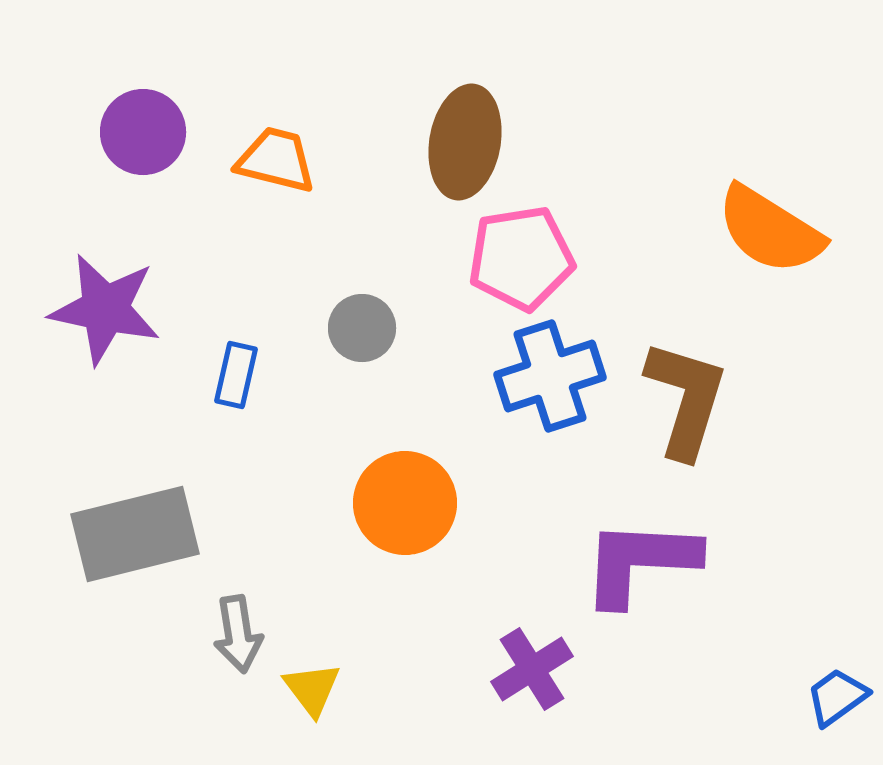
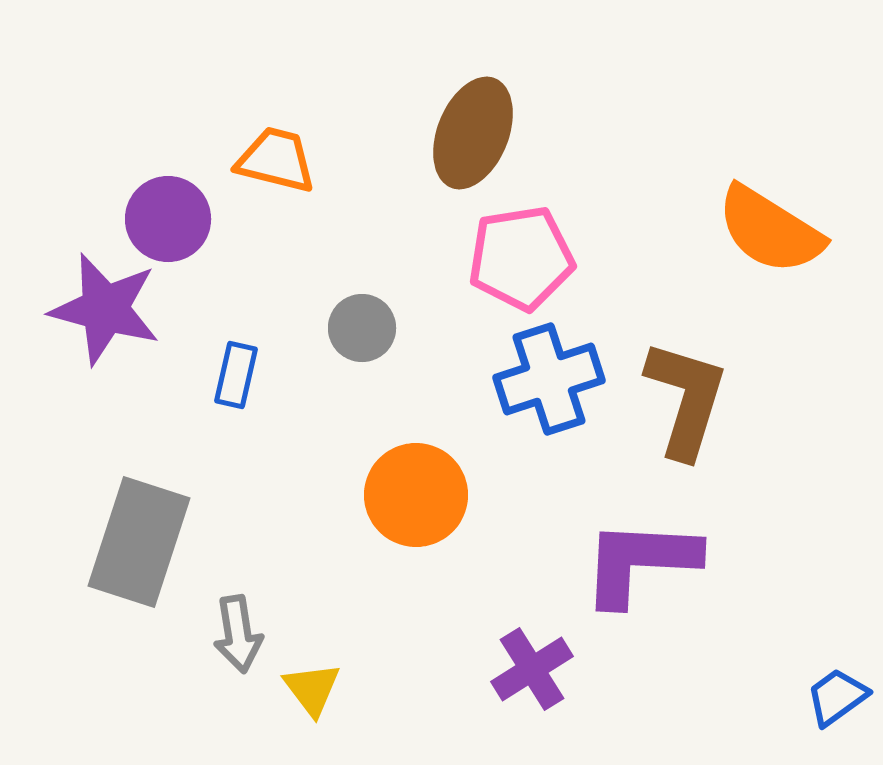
purple circle: moved 25 px right, 87 px down
brown ellipse: moved 8 px right, 9 px up; rotated 12 degrees clockwise
purple star: rotated 3 degrees clockwise
blue cross: moved 1 px left, 3 px down
orange circle: moved 11 px right, 8 px up
gray rectangle: moved 4 px right, 8 px down; rotated 58 degrees counterclockwise
